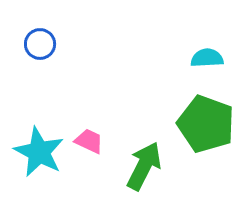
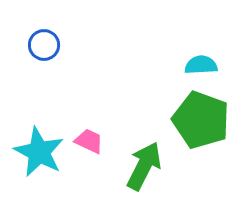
blue circle: moved 4 px right, 1 px down
cyan semicircle: moved 6 px left, 7 px down
green pentagon: moved 5 px left, 4 px up
